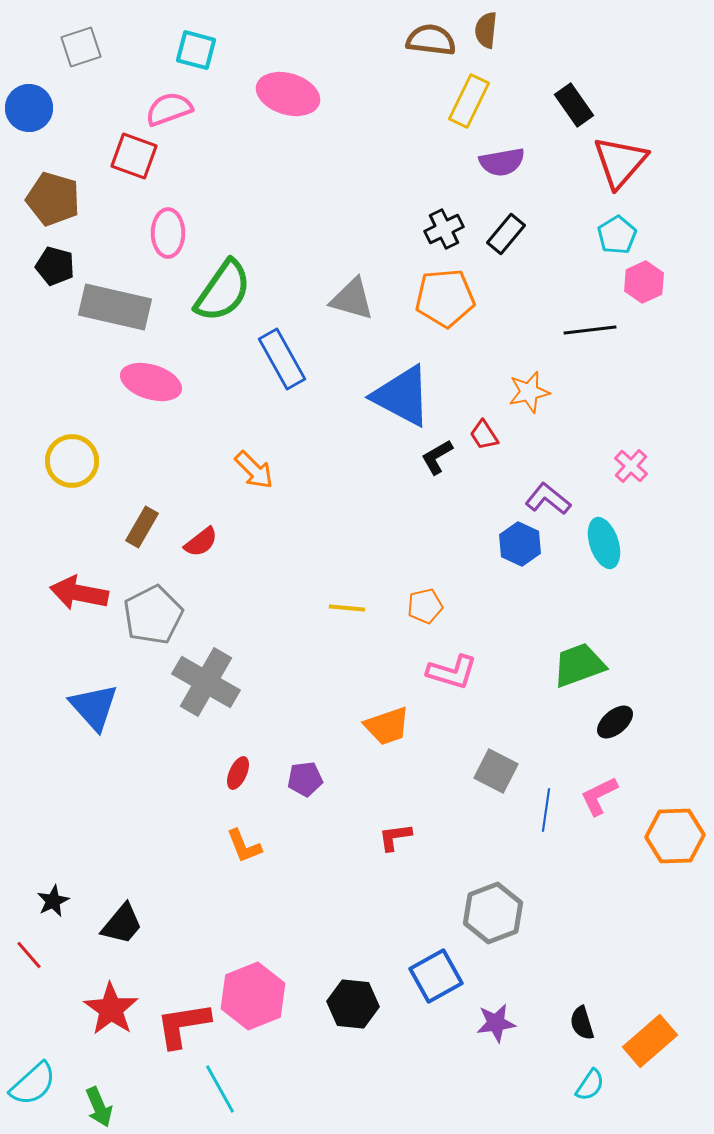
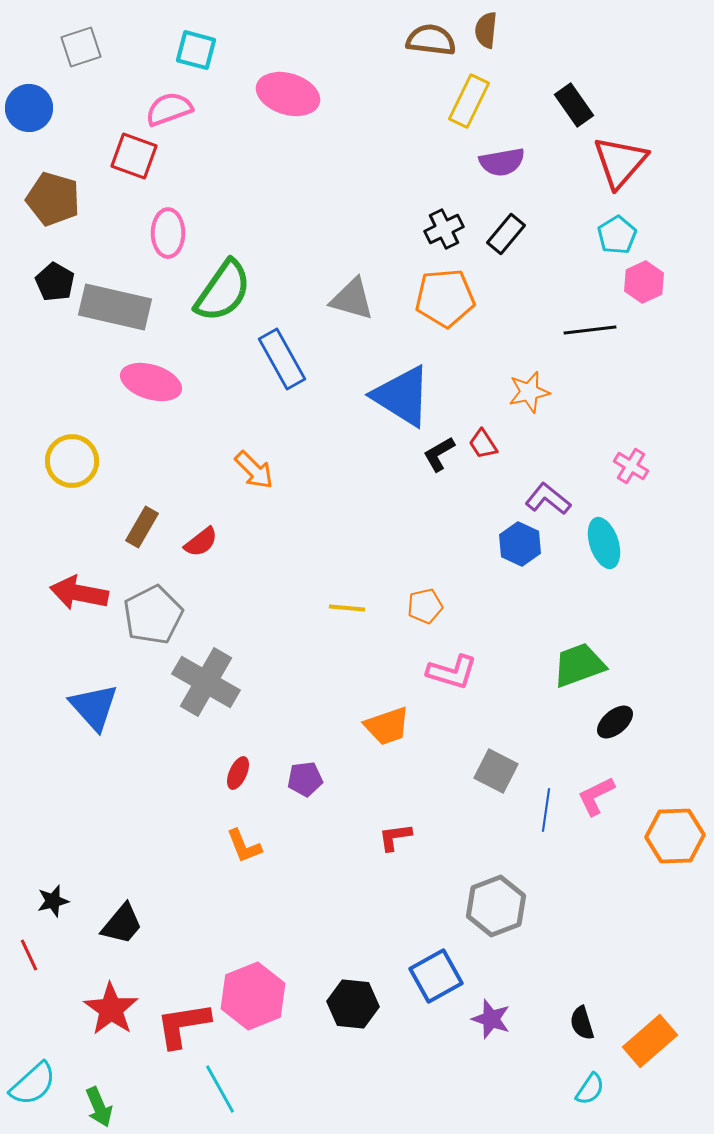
black pentagon at (55, 266): moved 16 px down; rotated 15 degrees clockwise
blue triangle at (402, 396): rotated 4 degrees clockwise
red trapezoid at (484, 435): moved 1 px left, 9 px down
black L-shape at (437, 457): moved 2 px right, 3 px up
pink cross at (631, 466): rotated 12 degrees counterclockwise
pink L-shape at (599, 796): moved 3 px left
black star at (53, 901): rotated 12 degrees clockwise
gray hexagon at (493, 913): moved 3 px right, 7 px up
red line at (29, 955): rotated 16 degrees clockwise
purple star at (496, 1023): moved 5 px left, 4 px up; rotated 27 degrees clockwise
cyan semicircle at (590, 1085): moved 4 px down
